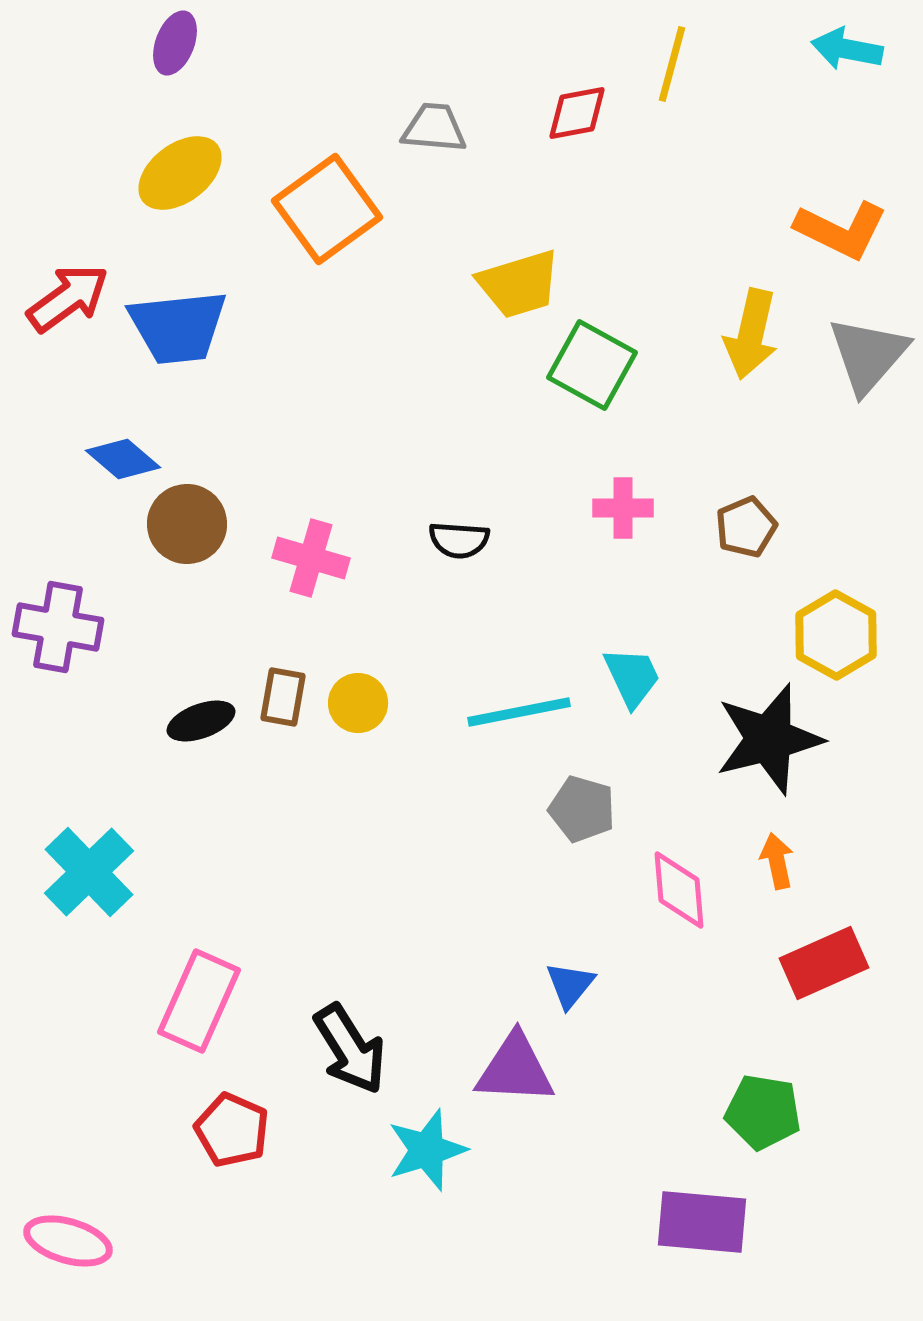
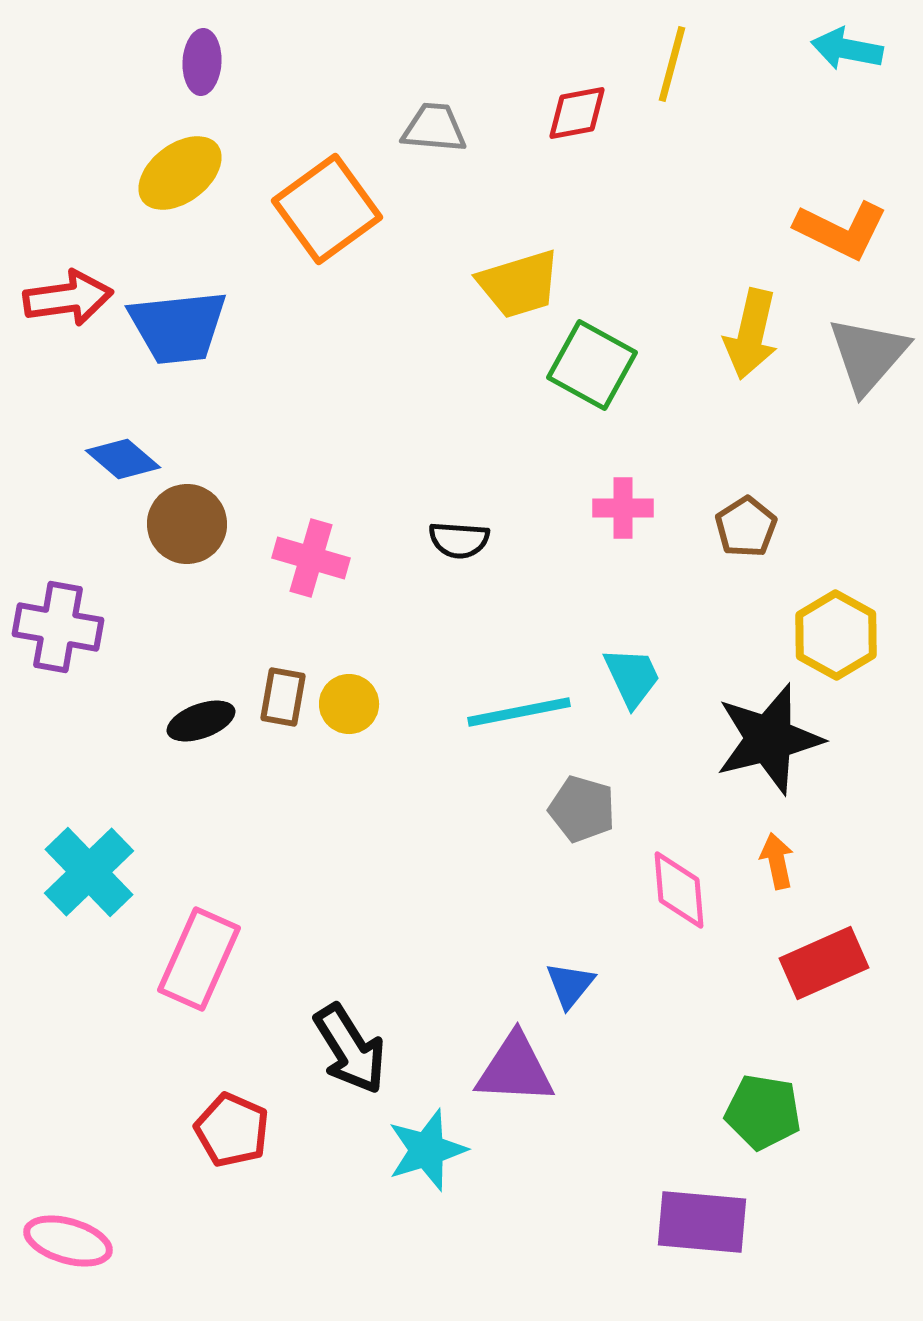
purple ellipse at (175, 43): moved 27 px right, 19 px down; rotated 18 degrees counterclockwise
red arrow at (68, 298): rotated 28 degrees clockwise
brown pentagon at (746, 527): rotated 10 degrees counterclockwise
yellow circle at (358, 703): moved 9 px left, 1 px down
pink rectangle at (199, 1001): moved 42 px up
